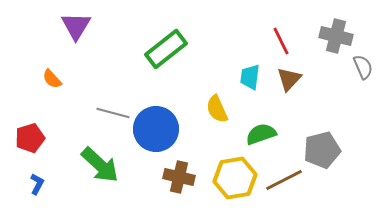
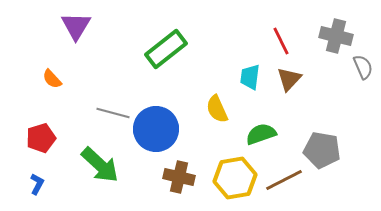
red pentagon: moved 11 px right
gray pentagon: rotated 24 degrees clockwise
